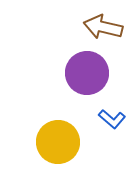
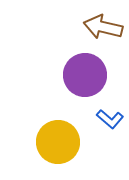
purple circle: moved 2 px left, 2 px down
blue L-shape: moved 2 px left
